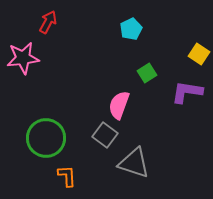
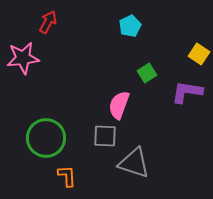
cyan pentagon: moved 1 px left, 3 px up
gray square: moved 1 px down; rotated 35 degrees counterclockwise
